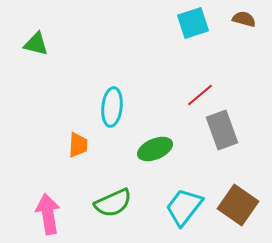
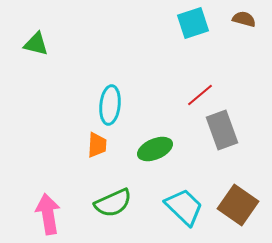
cyan ellipse: moved 2 px left, 2 px up
orange trapezoid: moved 19 px right
cyan trapezoid: rotated 96 degrees clockwise
